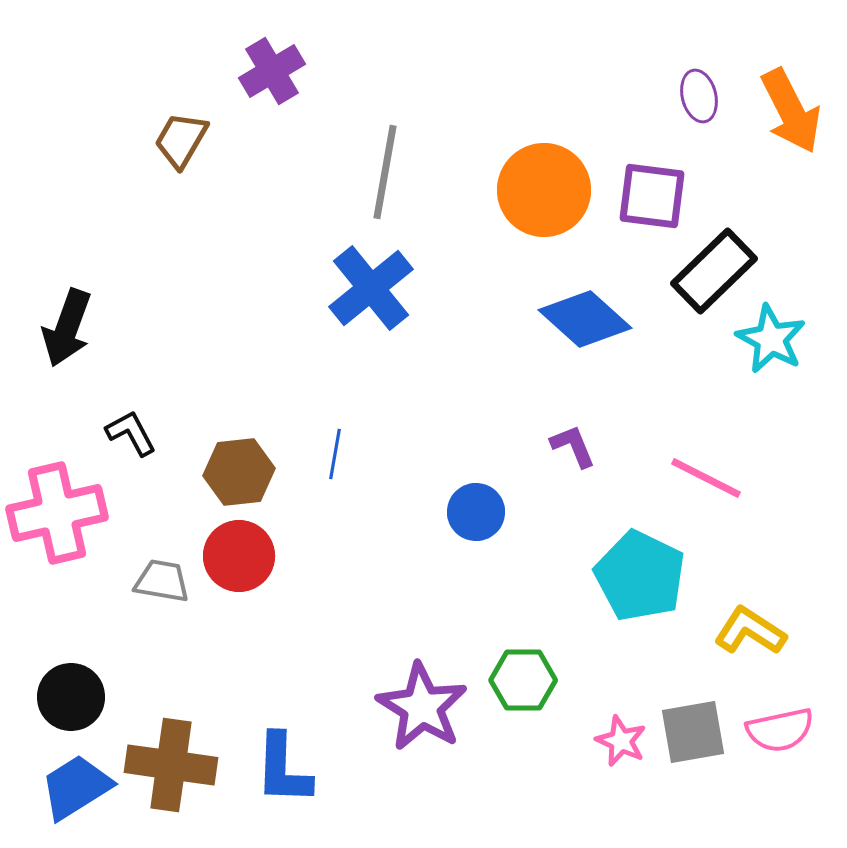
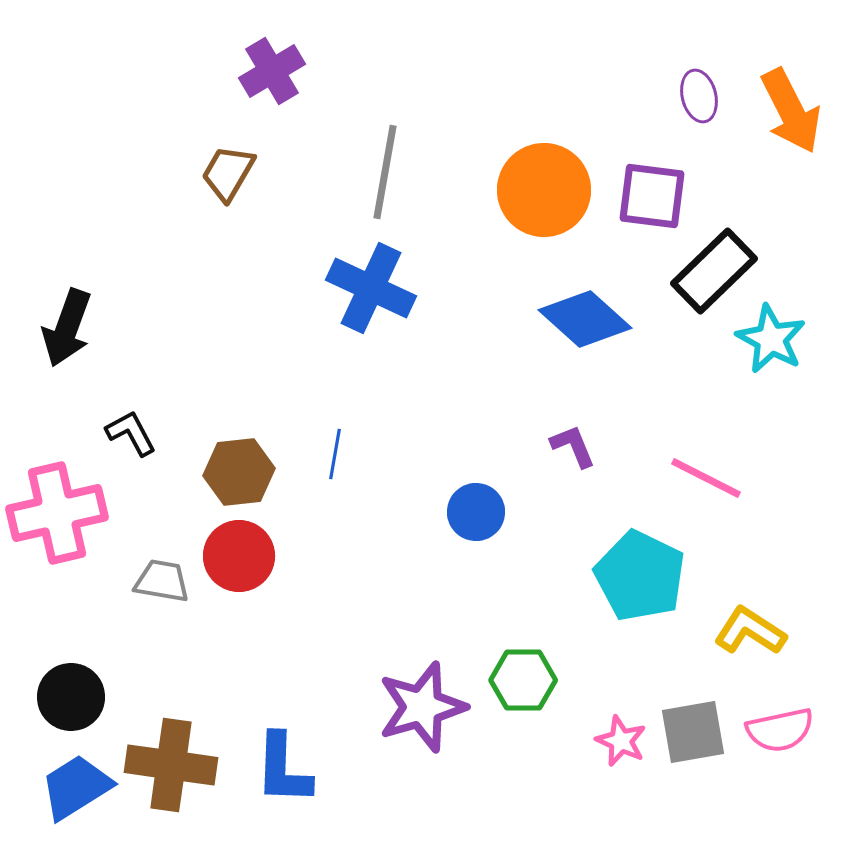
brown trapezoid: moved 47 px right, 33 px down
blue cross: rotated 26 degrees counterclockwise
purple star: rotated 24 degrees clockwise
